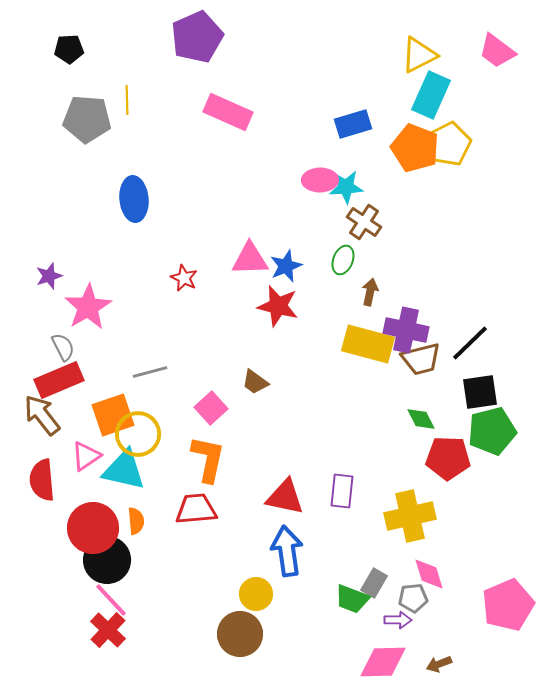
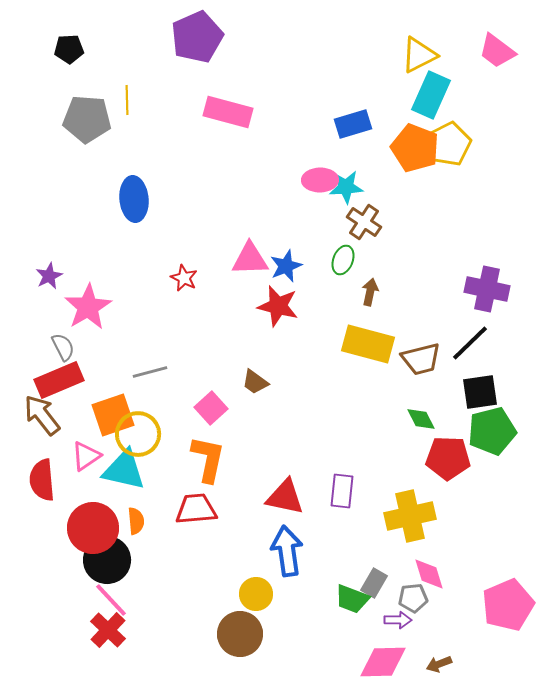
pink rectangle at (228, 112): rotated 9 degrees counterclockwise
purple star at (49, 276): rotated 8 degrees counterclockwise
purple cross at (406, 330): moved 81 px right, 41 px up
